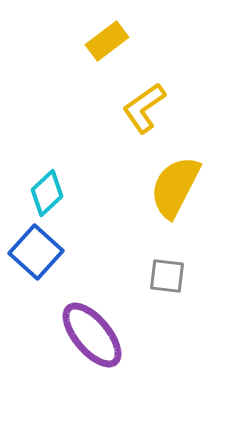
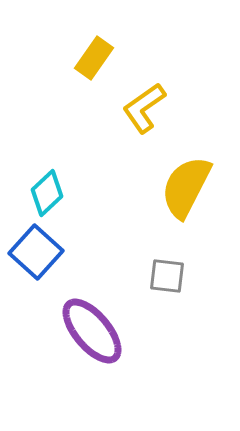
yellow rectangle: moved 13 px left, 17 px down; rotated 18 degrees counterclockwise
yellow semicircle: moved 11 px right
purple ellipse: moved 4 px up
